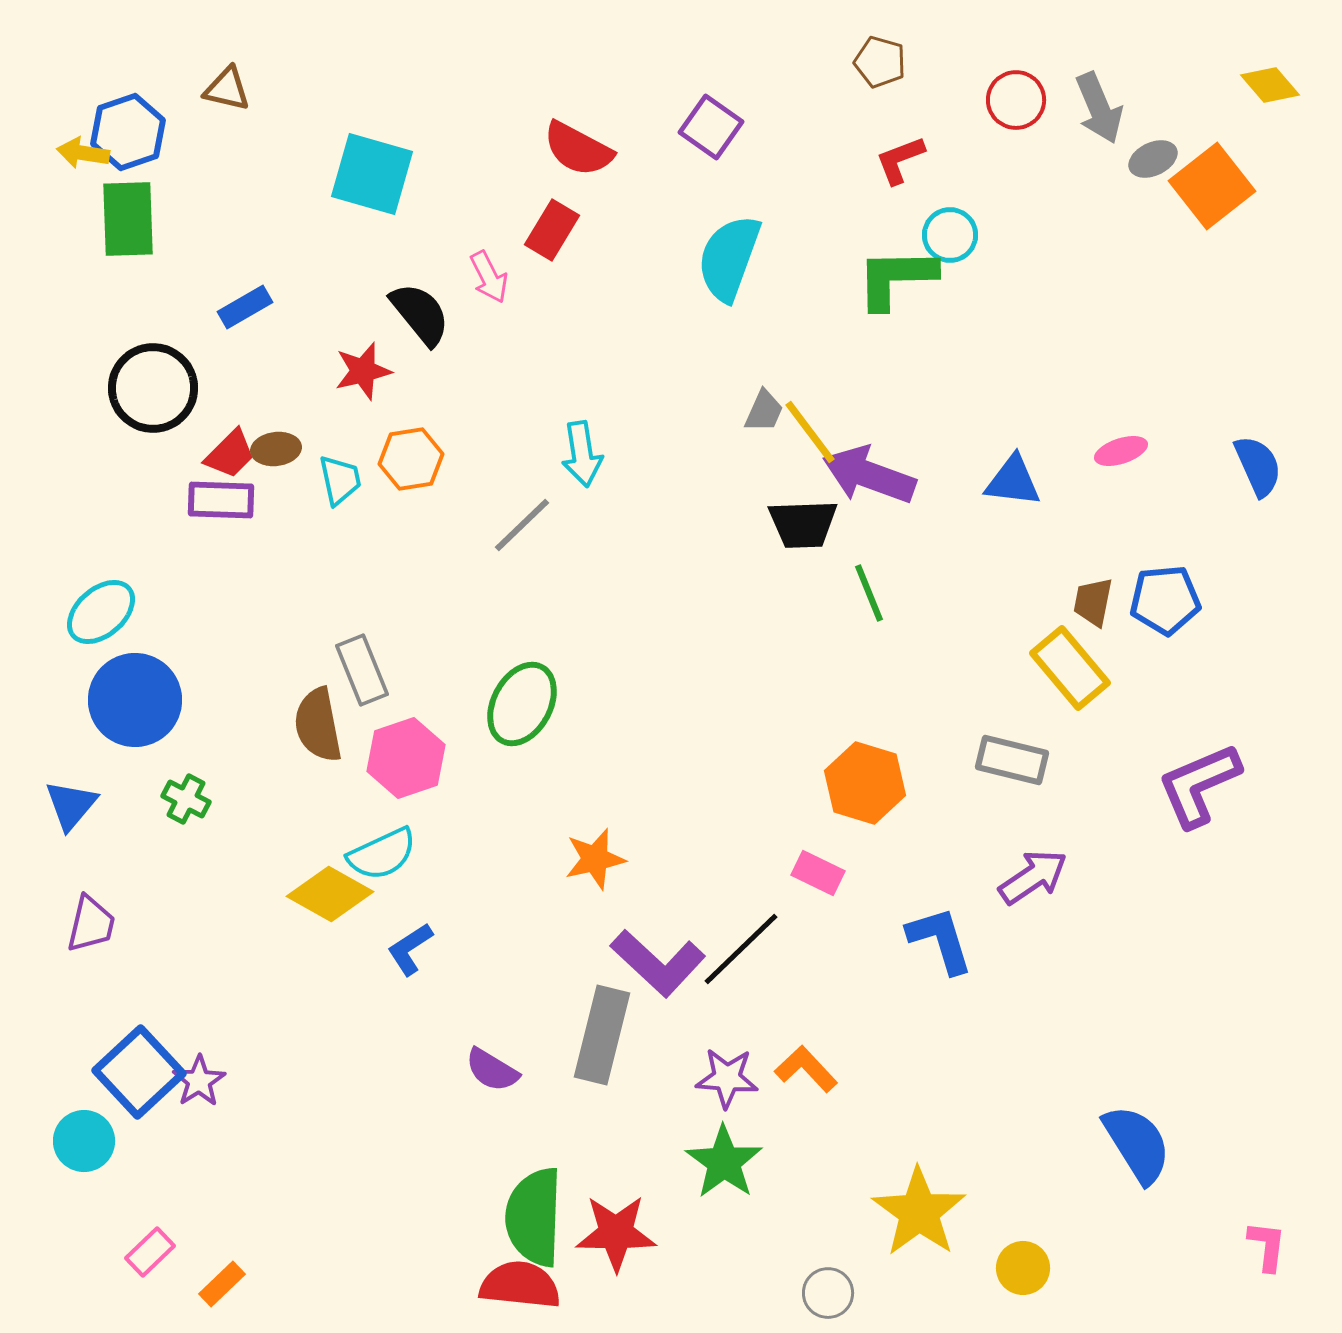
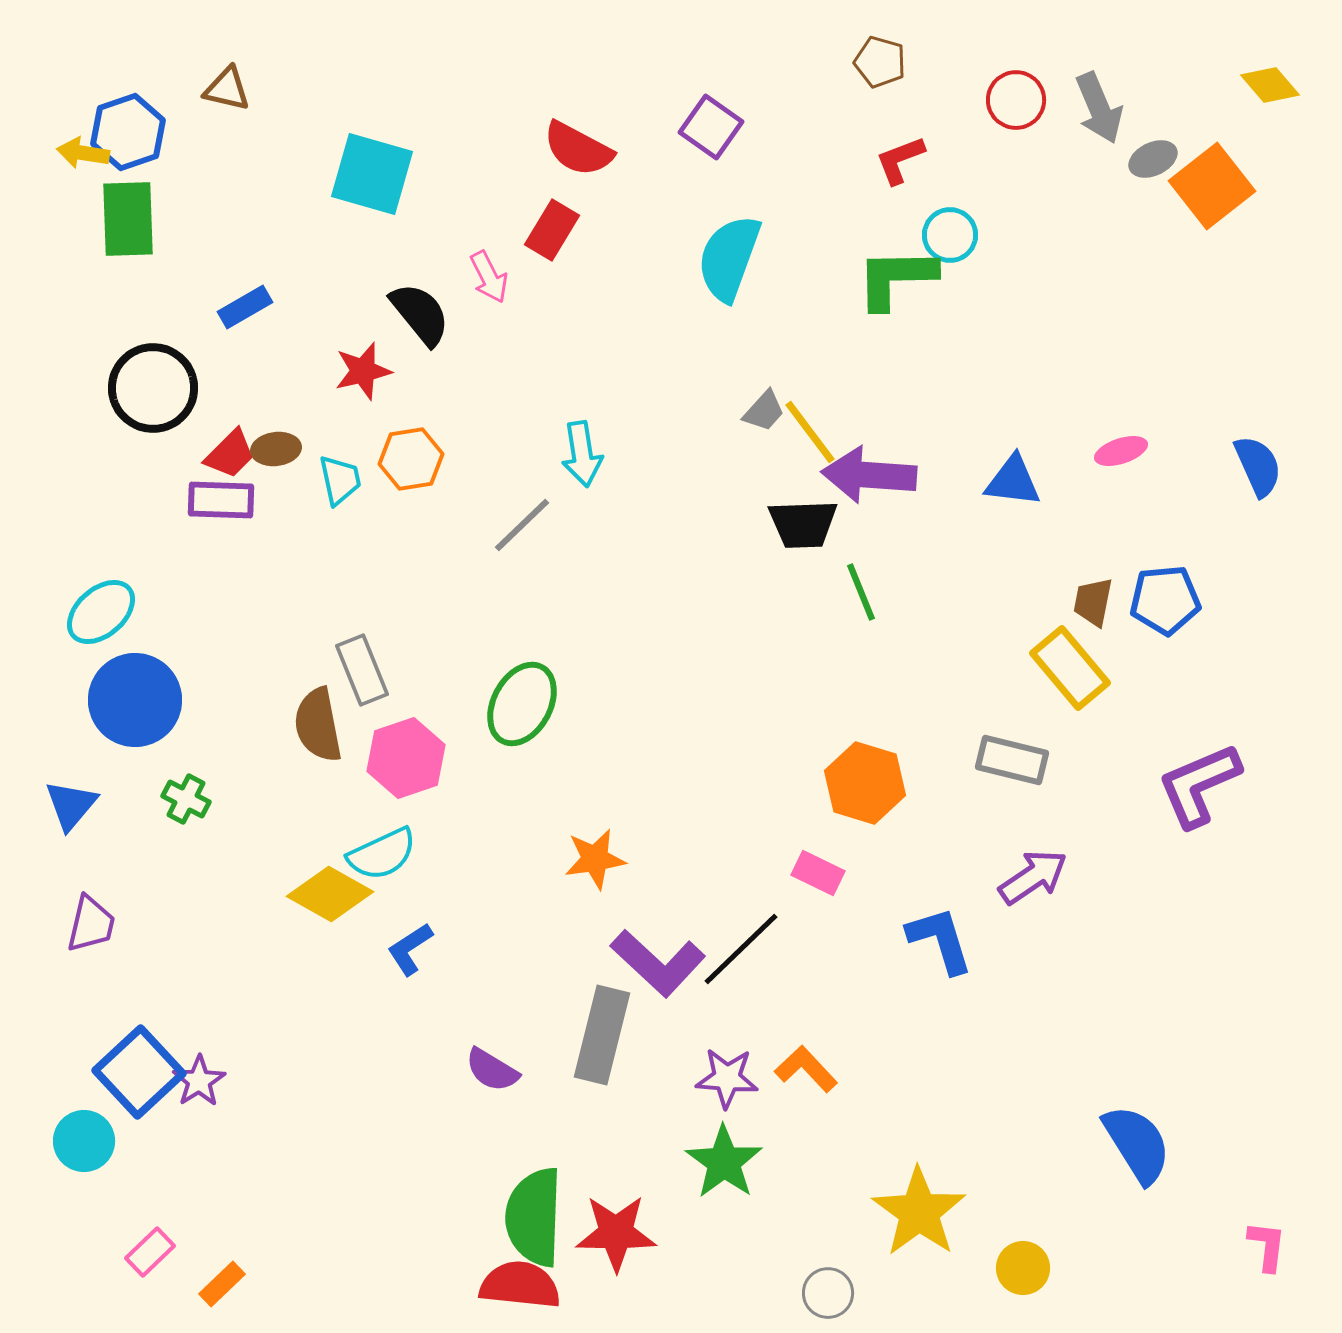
gray trapezoid at (764, 411): rotated 18 degrees clockwise
purple arrow at (869, 475): rotated 16 degrees counterclockwise
green line at (869, 593): moved 8 px left, 1 px up
orange star at (595, 859): rotated 4 degrees clockwise
